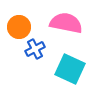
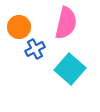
pink semicircle: rotated 92 degrees clockwise
cyan square: rotated 16 degrees clockwise
